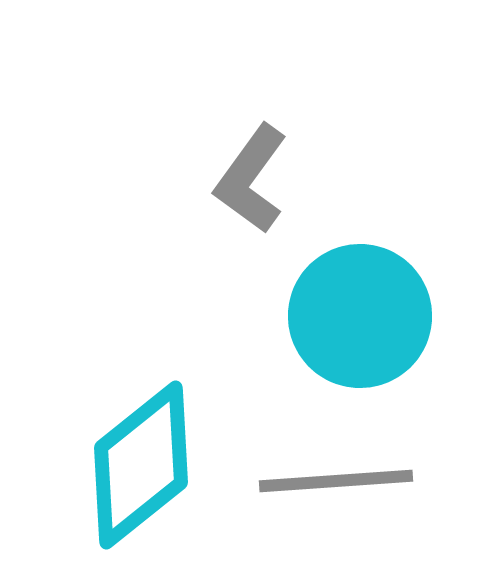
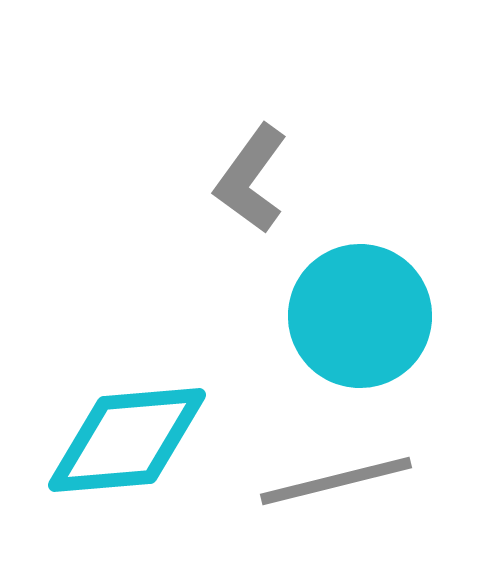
cyan diamond: moved 14 px left, 25 px up; rotated 34 degrees clockwise
gray line: rotated 10 degrees counterclockwise
